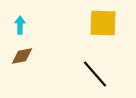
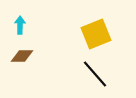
yellow square: moved 7 px left, 11 px down; rotated 24 degrees counterclockwise
brown diamond: rotated 10 degrees clockwise
